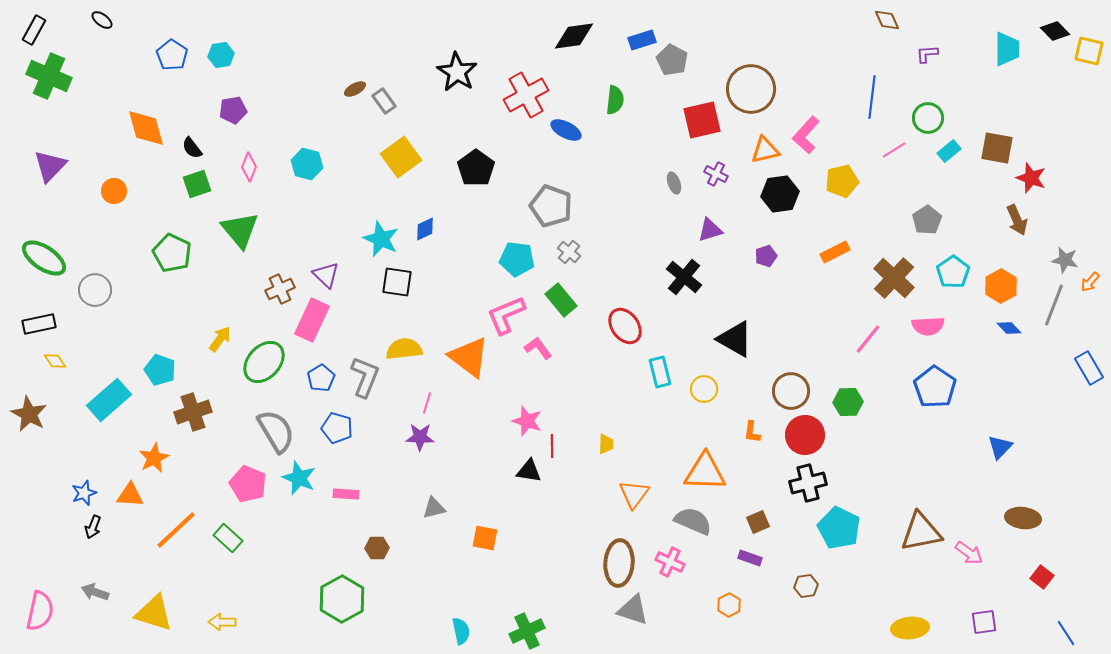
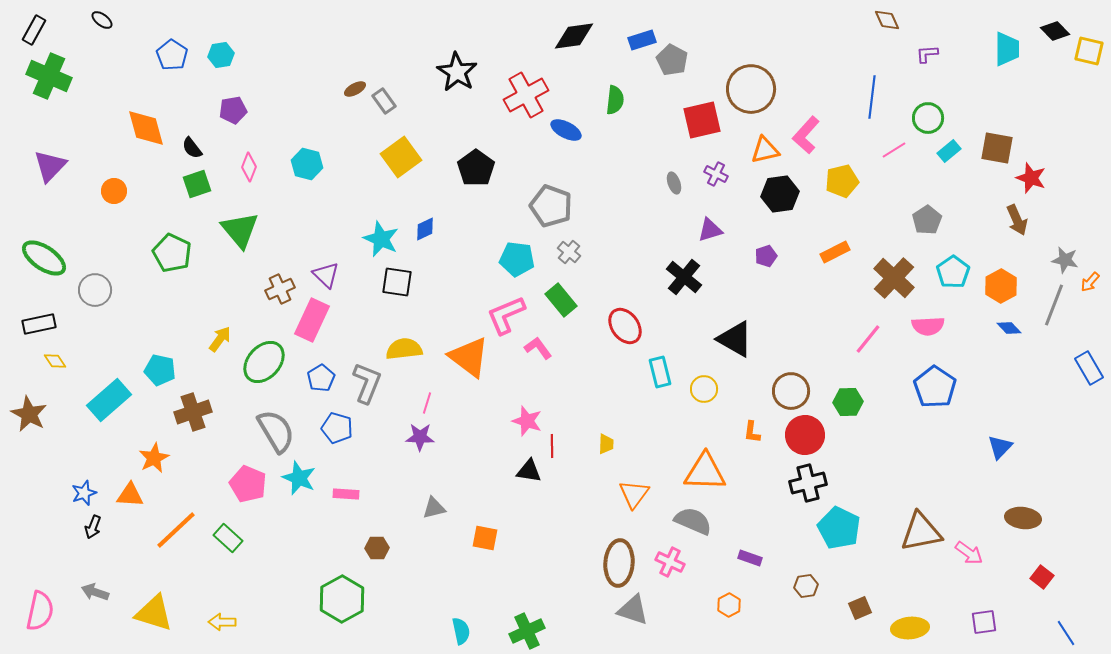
cyan pentagon at (160, 370): rotated 8 degrees counterclockwise
gray L-shape at (365, 377): moved 2 px right, 6 px down
brown square at (758, 522): moved 102 px right, 86 px down
